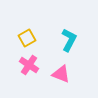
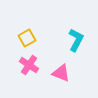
cyan L-shape: moved 7 px right
pink triangle: moved 1 px up
